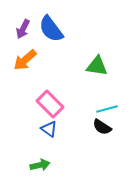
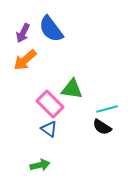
purple arrow: moved 4 px down
green triangle: moved 25 px left, 23 px down
